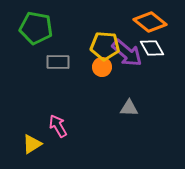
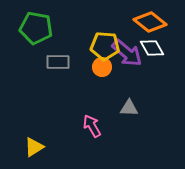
pink arrow: moved 34 px right
yellow triangle: moved 2 px right, 3 px down
